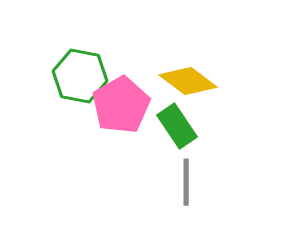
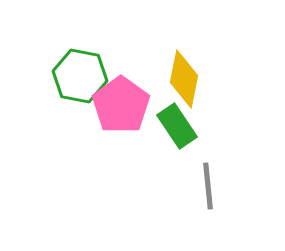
yellow diamond: moved 4 px left, 2 px up; rotated 64 degrees clockwise
pink pentagon: rotated 6 degrees counterclockwise
gray line: moved 22 px right, 4 px down; rotated 6 degrees counterclockwise
